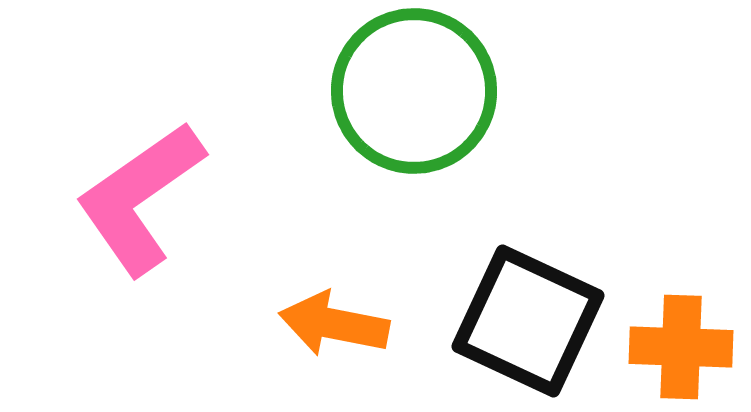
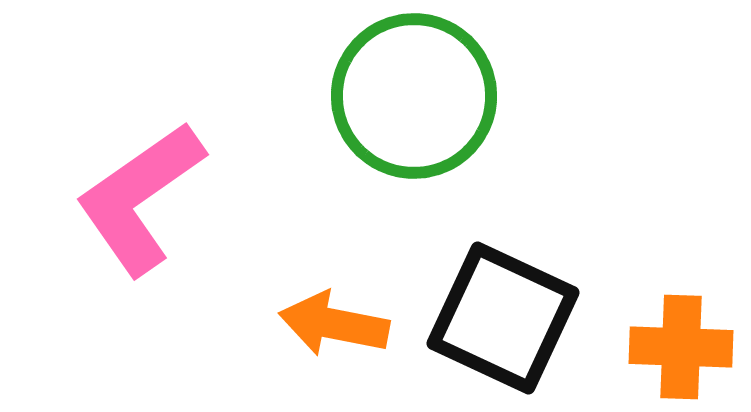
green circle: moved 5 px down
black square: moved 25 px left, 3 px up
